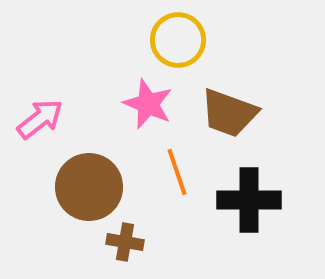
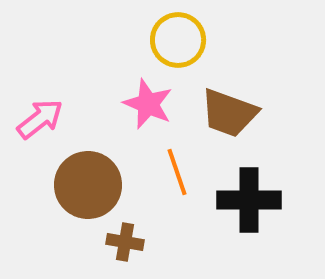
brown circle: moved 1 px left, 2 px up
